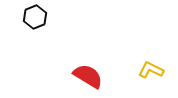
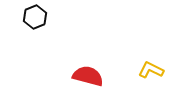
red semicircle: rotated 16 degrees counterclockwise
